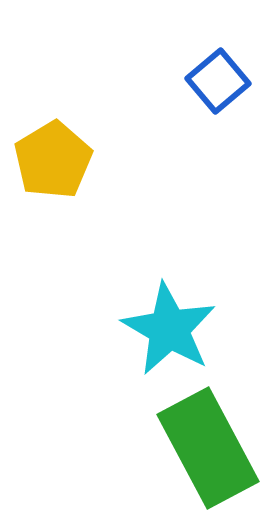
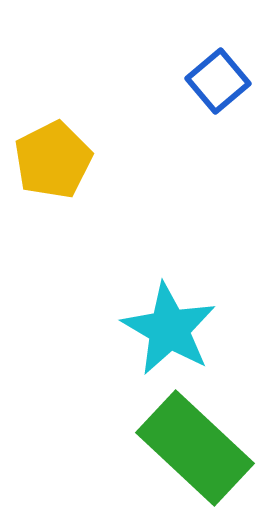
yellow pentagon: rotated 4 degrees clockwise
green rectangle: moved 13 px left; rotated 19 degrees counterclockwise
